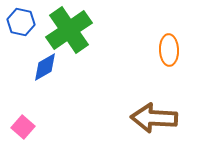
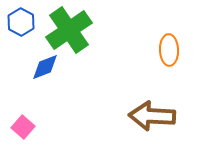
blue hexagon: rotated 16 degrees clockwise
blue diamond: rotated 8 degrees clockwise
brown arrow: moved 2 px left, 2 px up
